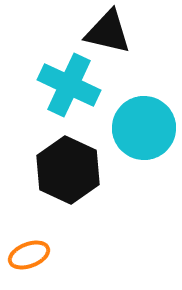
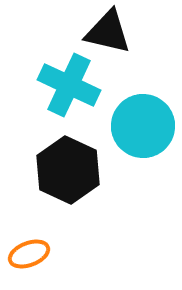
cyan circle: moved 1 px left, 2 px up
orange ellipse: moved 1 px up
